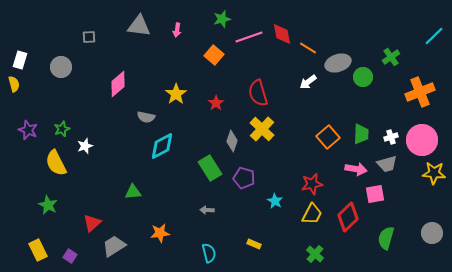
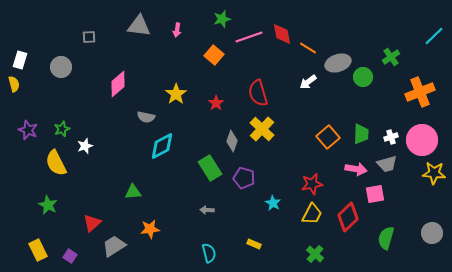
cyan star at (275, 201): moved 2 px left, 2 px down
orange star at (160, 233): moved 10 px left, 4 px up
